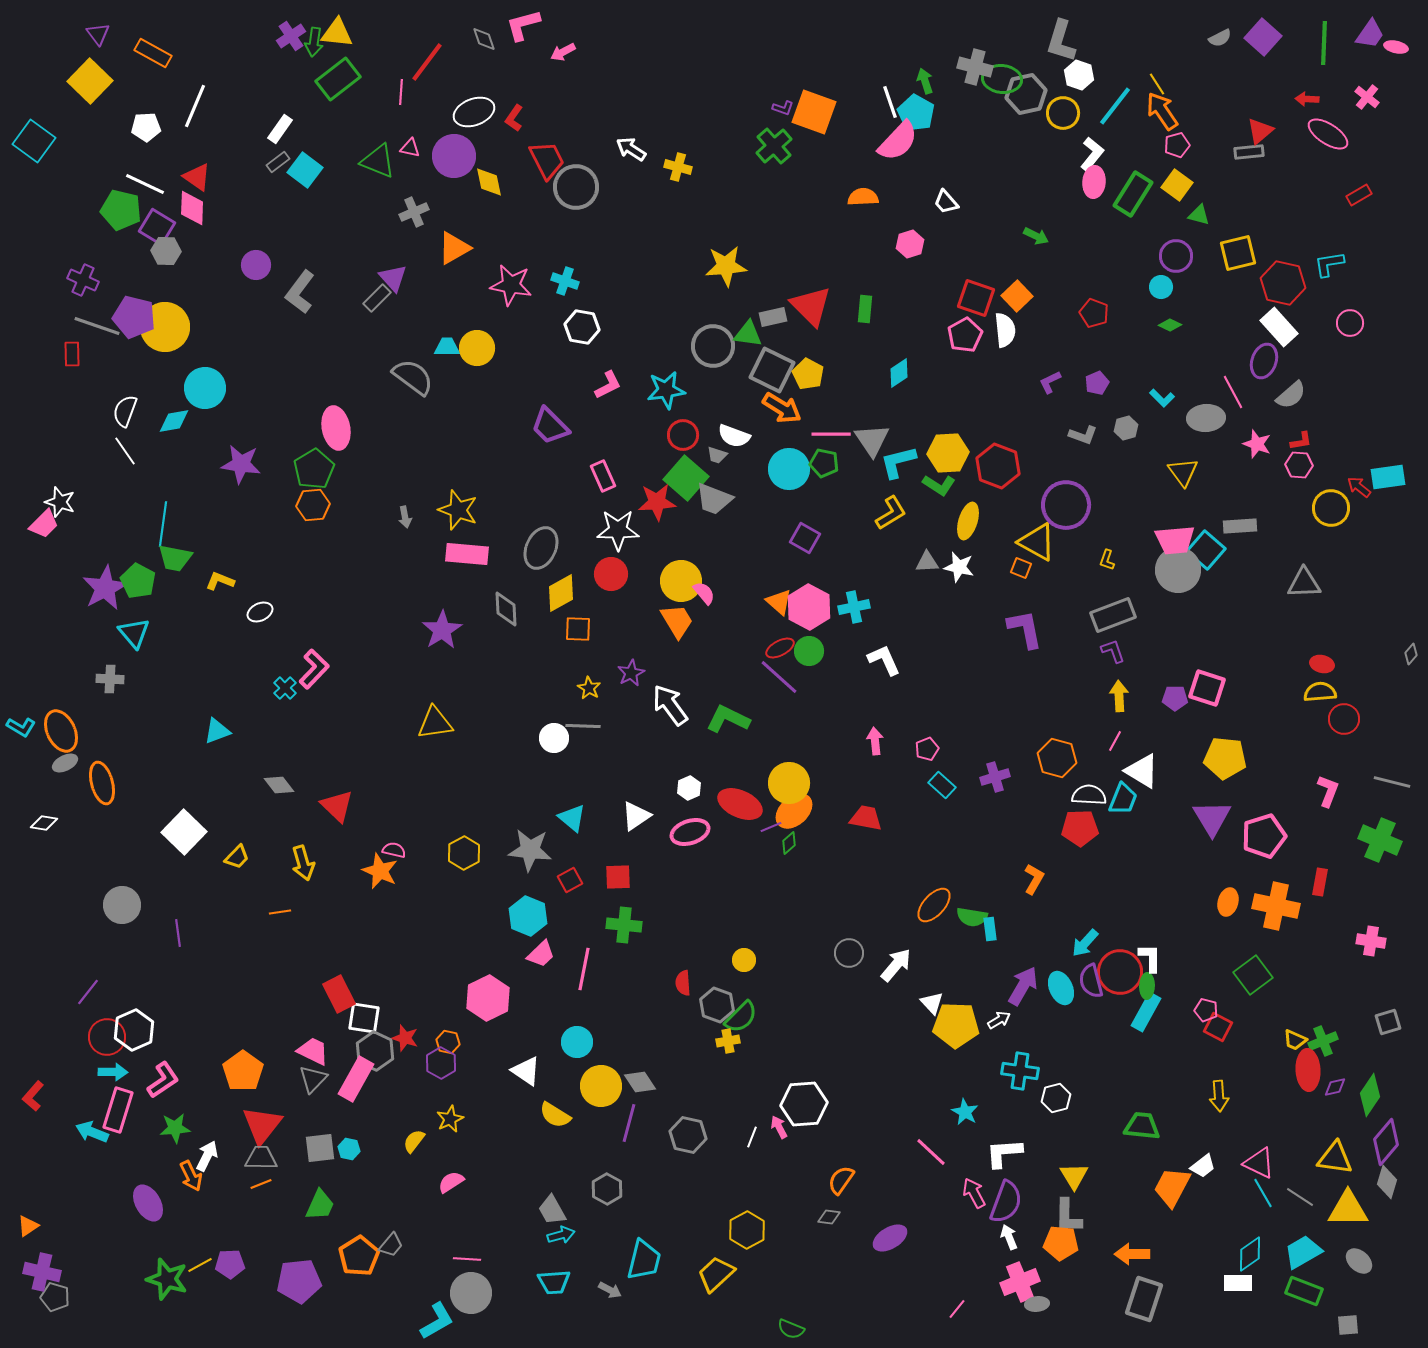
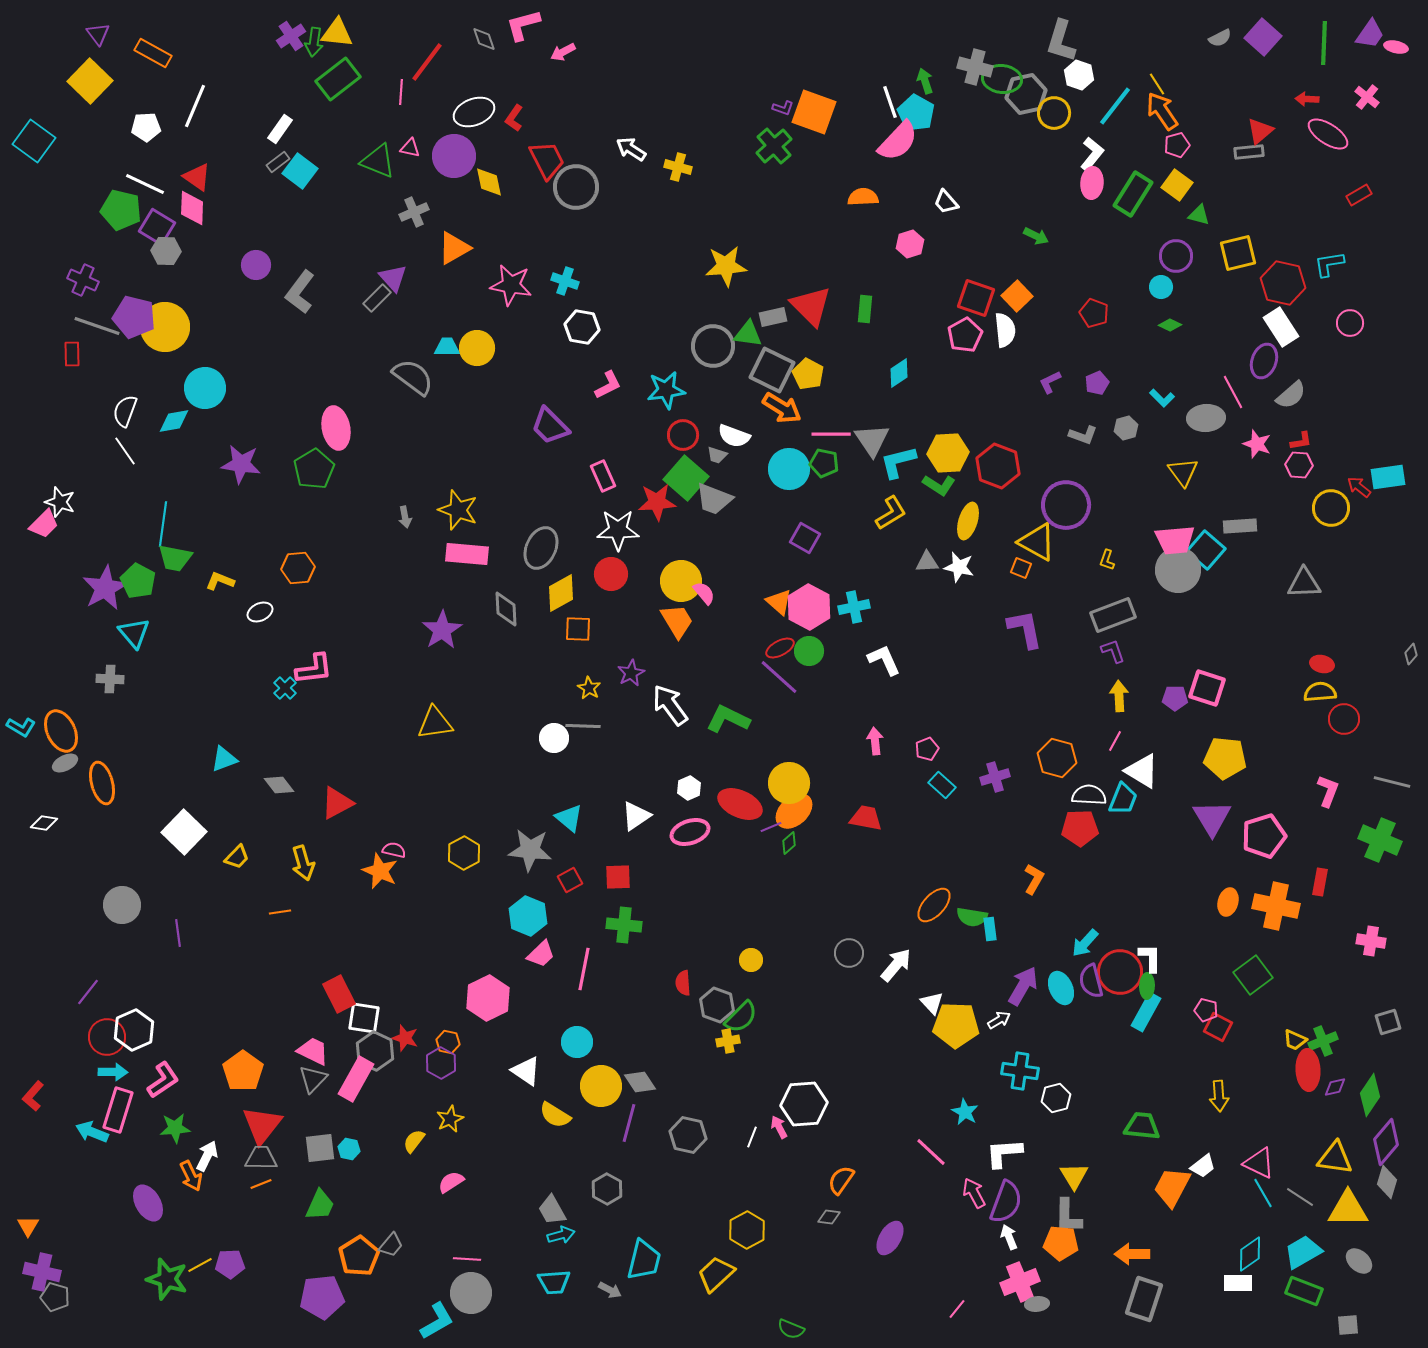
yellow circle at (1063, 113): moved 9 px left
cyan square at (305, 170): moved 5 px left, 1 px down
pink ellipse at (1094, 182): moved 2 px left, 1 px down
white rectangle at (1279, 327): moved 2 px right; rotated 9 degrees clockwise
orange hexagon at (313, 505): moved 15 px left, 63 px down
pink L-shape at (314, 669): rotated 39 degrees clockwise
cyan triangle at (217, 731): moved 7 px right, 28 px down
red triangle at (337, 806): moved 3 px up; rotated 48 degrees clockwise
cyan triangle at (572, 818): moved 3 px left
yellow circle at (744, 960): moved 7 px right
orange triangle at (28, 1226): rotated 25 degrees counterclockwise
purple ellipse at (890, 1238): rotated 28 degrees counterclockwise
purple pentagon at (299, 1281): moved 23 px right, 16 px down
